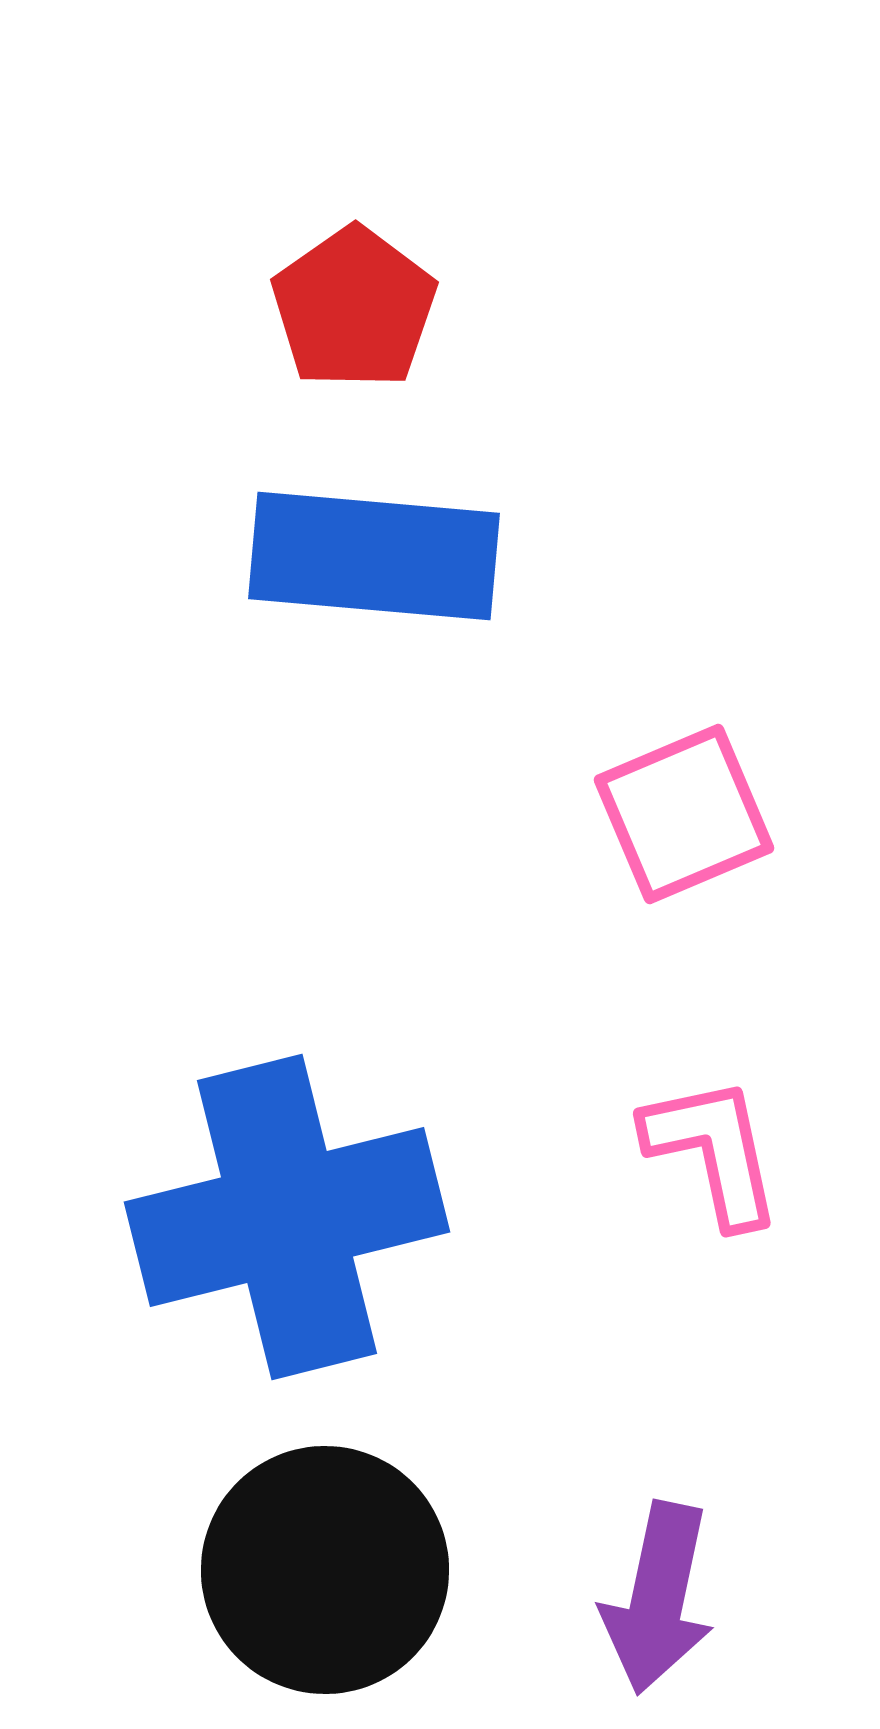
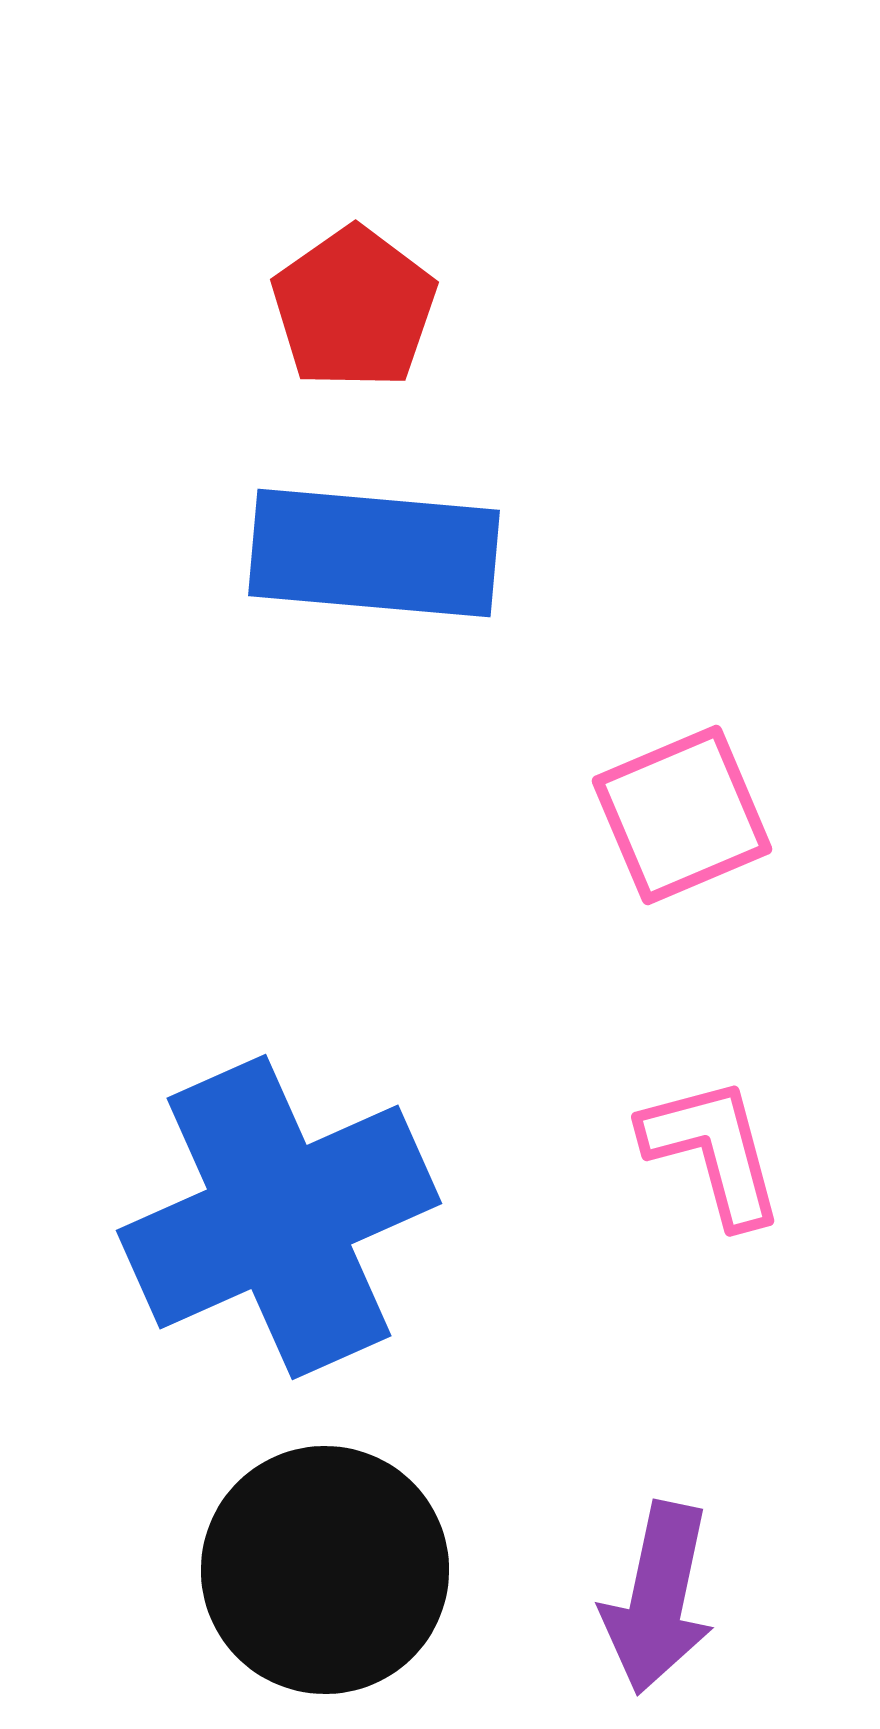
blue rectangle: moved 3 px up
pink square: moved 2 px left, 1 px down
pink L-shape: rotated 3 degrees counterclockwise
blue cross: moved 8 px left; rotated 10 degrees counterclockwise
